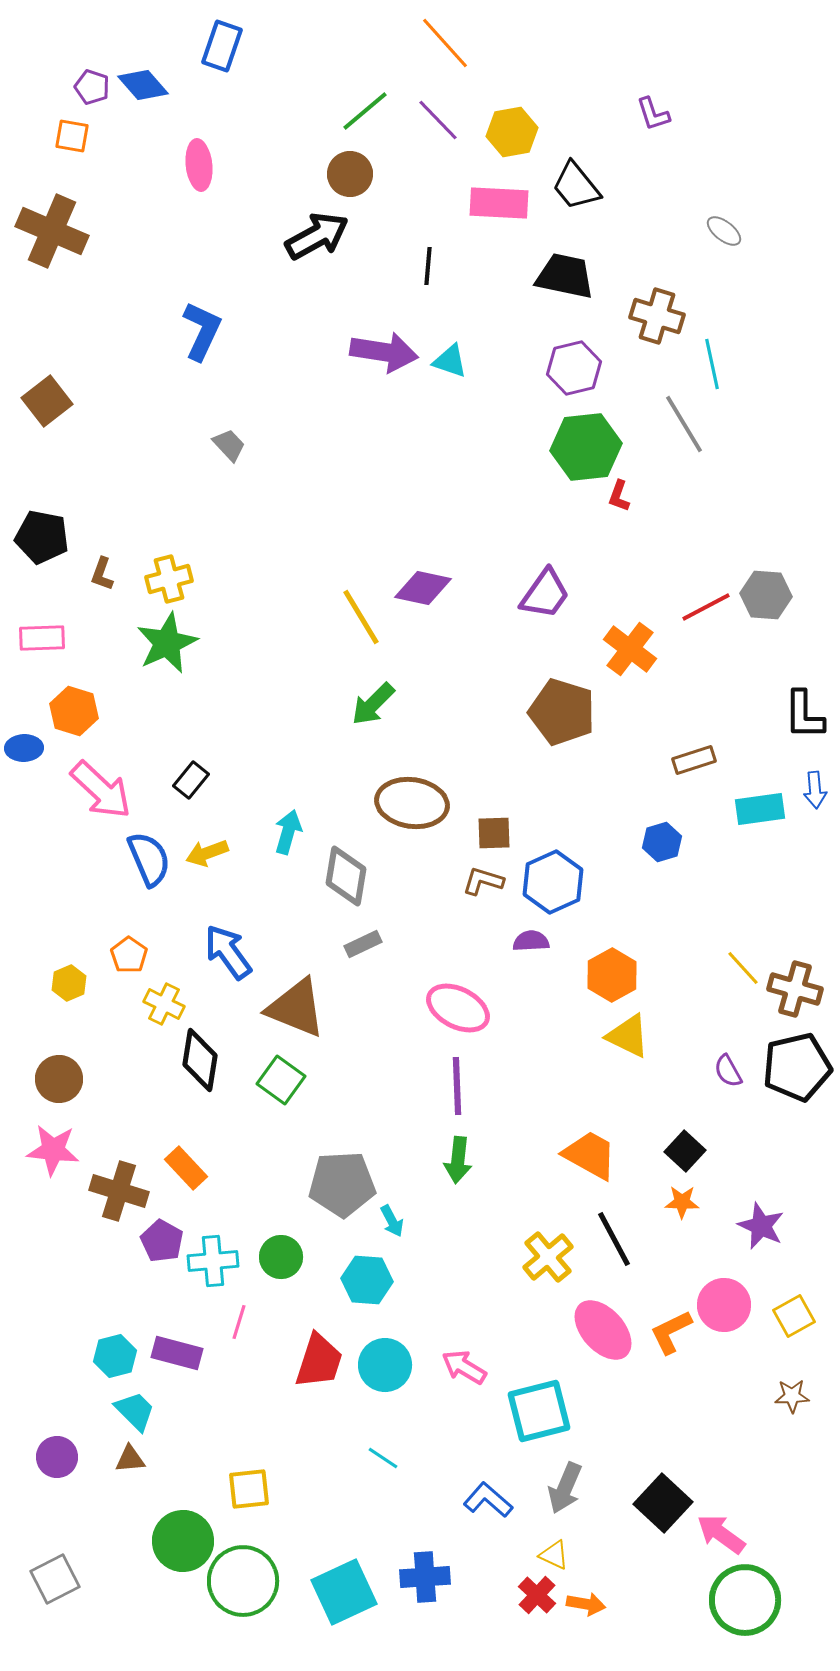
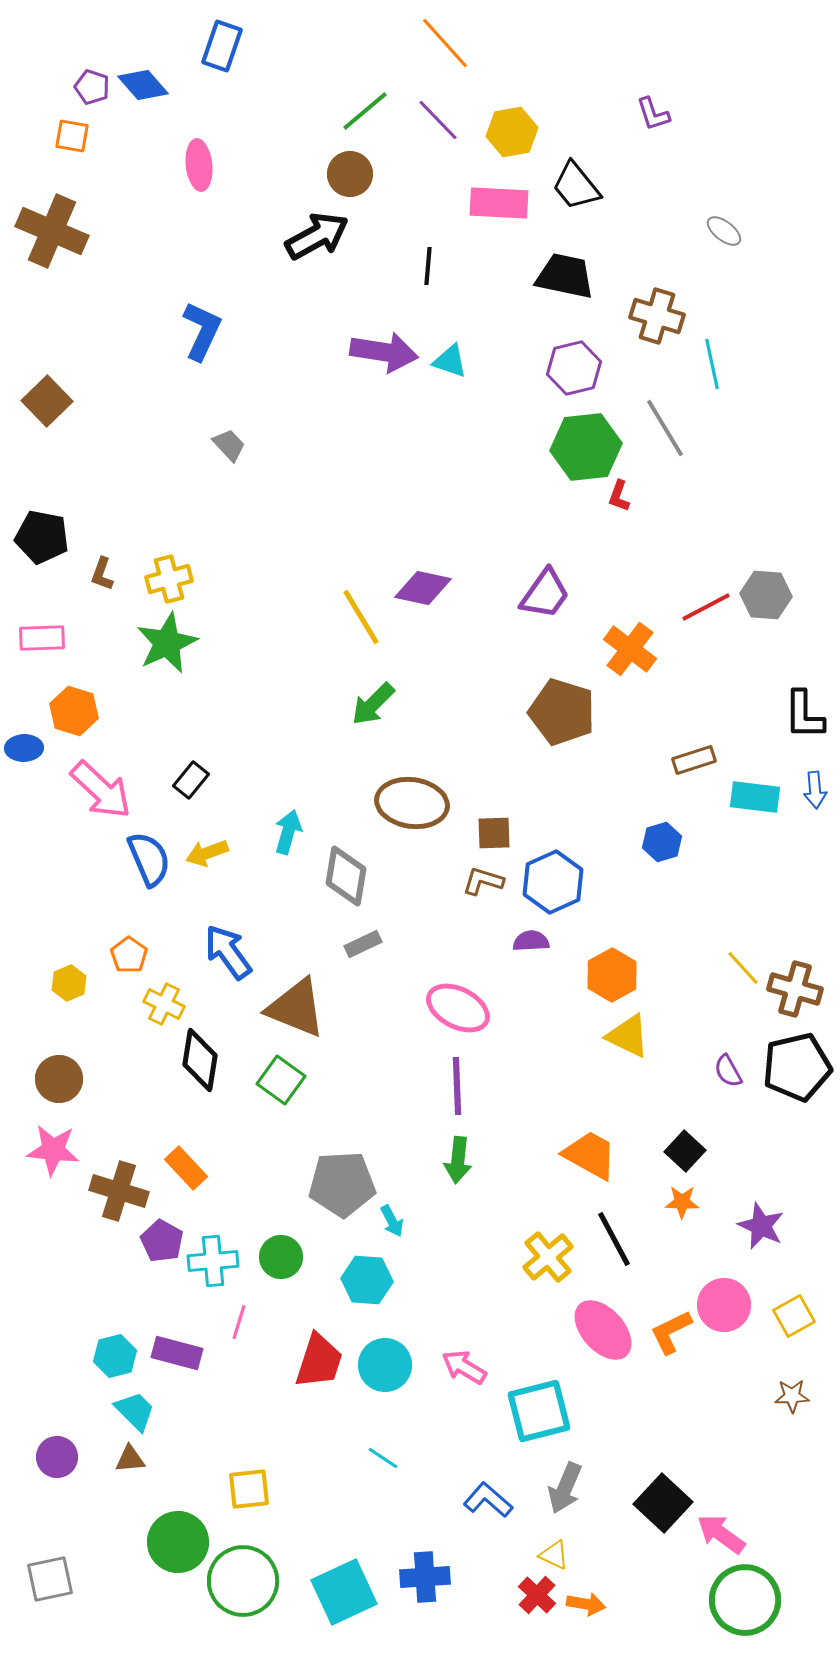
brown square at (47, 401): rotated 6 degrees counterclockwise
gray line at (684, 424): moved 19 px left, 4 px down
cyan rectangle at (760, 809): moved 5 px left, 12 px up; rotated 15 degrees clockwise
green circle at (183, 1541): moved 5 px left, 1 px down
gray square at (55, 1579): moved 5 px left; rotated 15 degrees clockwise
